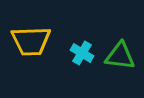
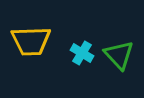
green triangle: moved 1 px left, 1 px up; rotated 40 degrees clockwise
